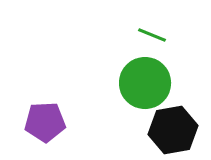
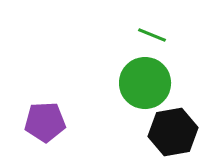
black hexagon: moved 2 px down
